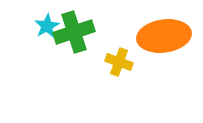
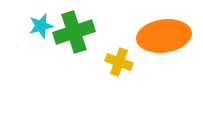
cyan star: moved 6 px left; rotated 15 degrees clockwise
